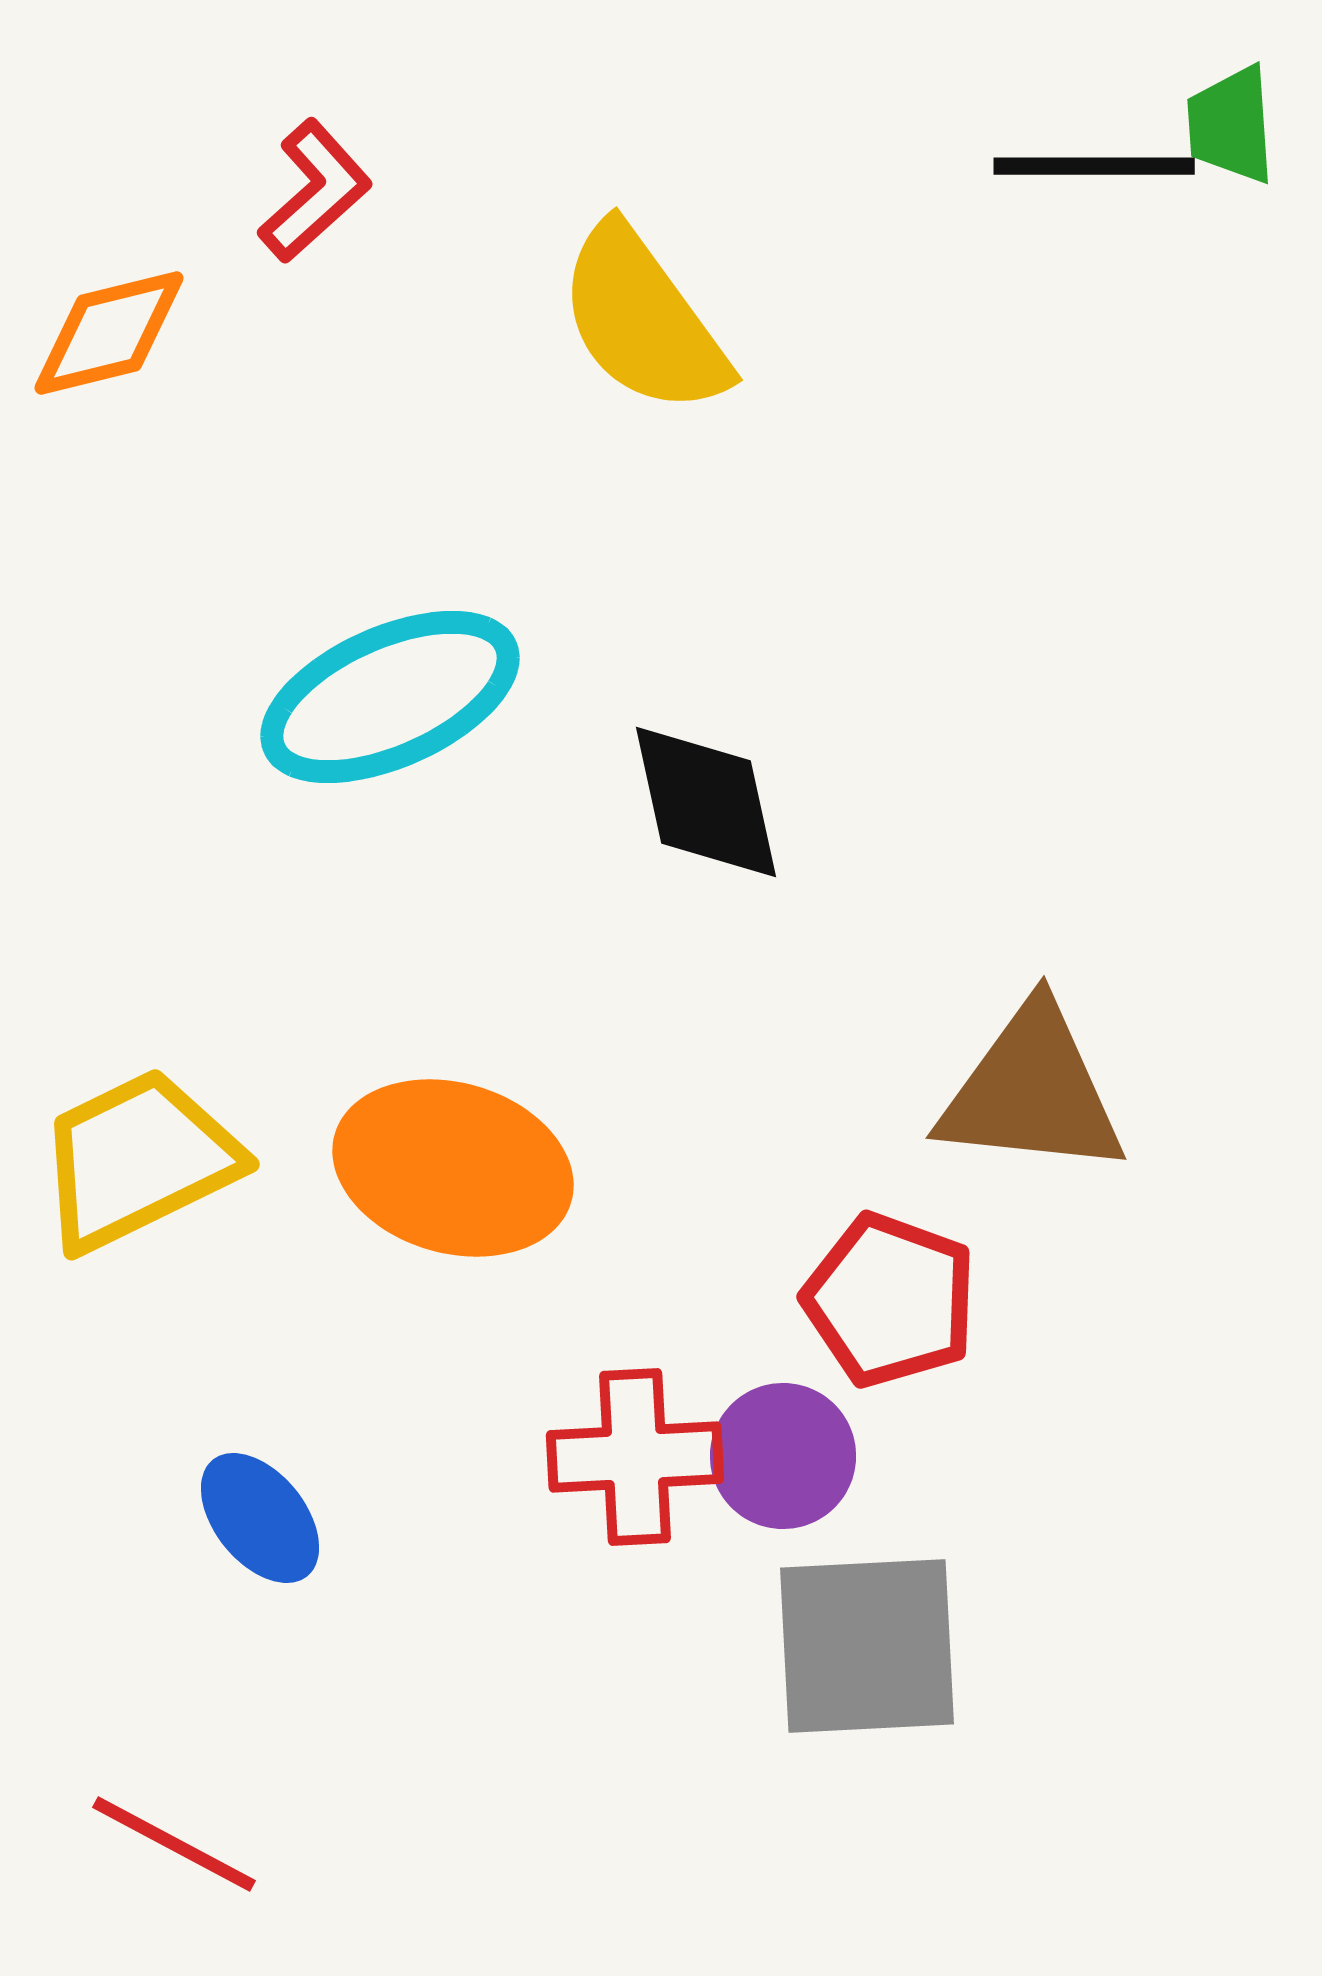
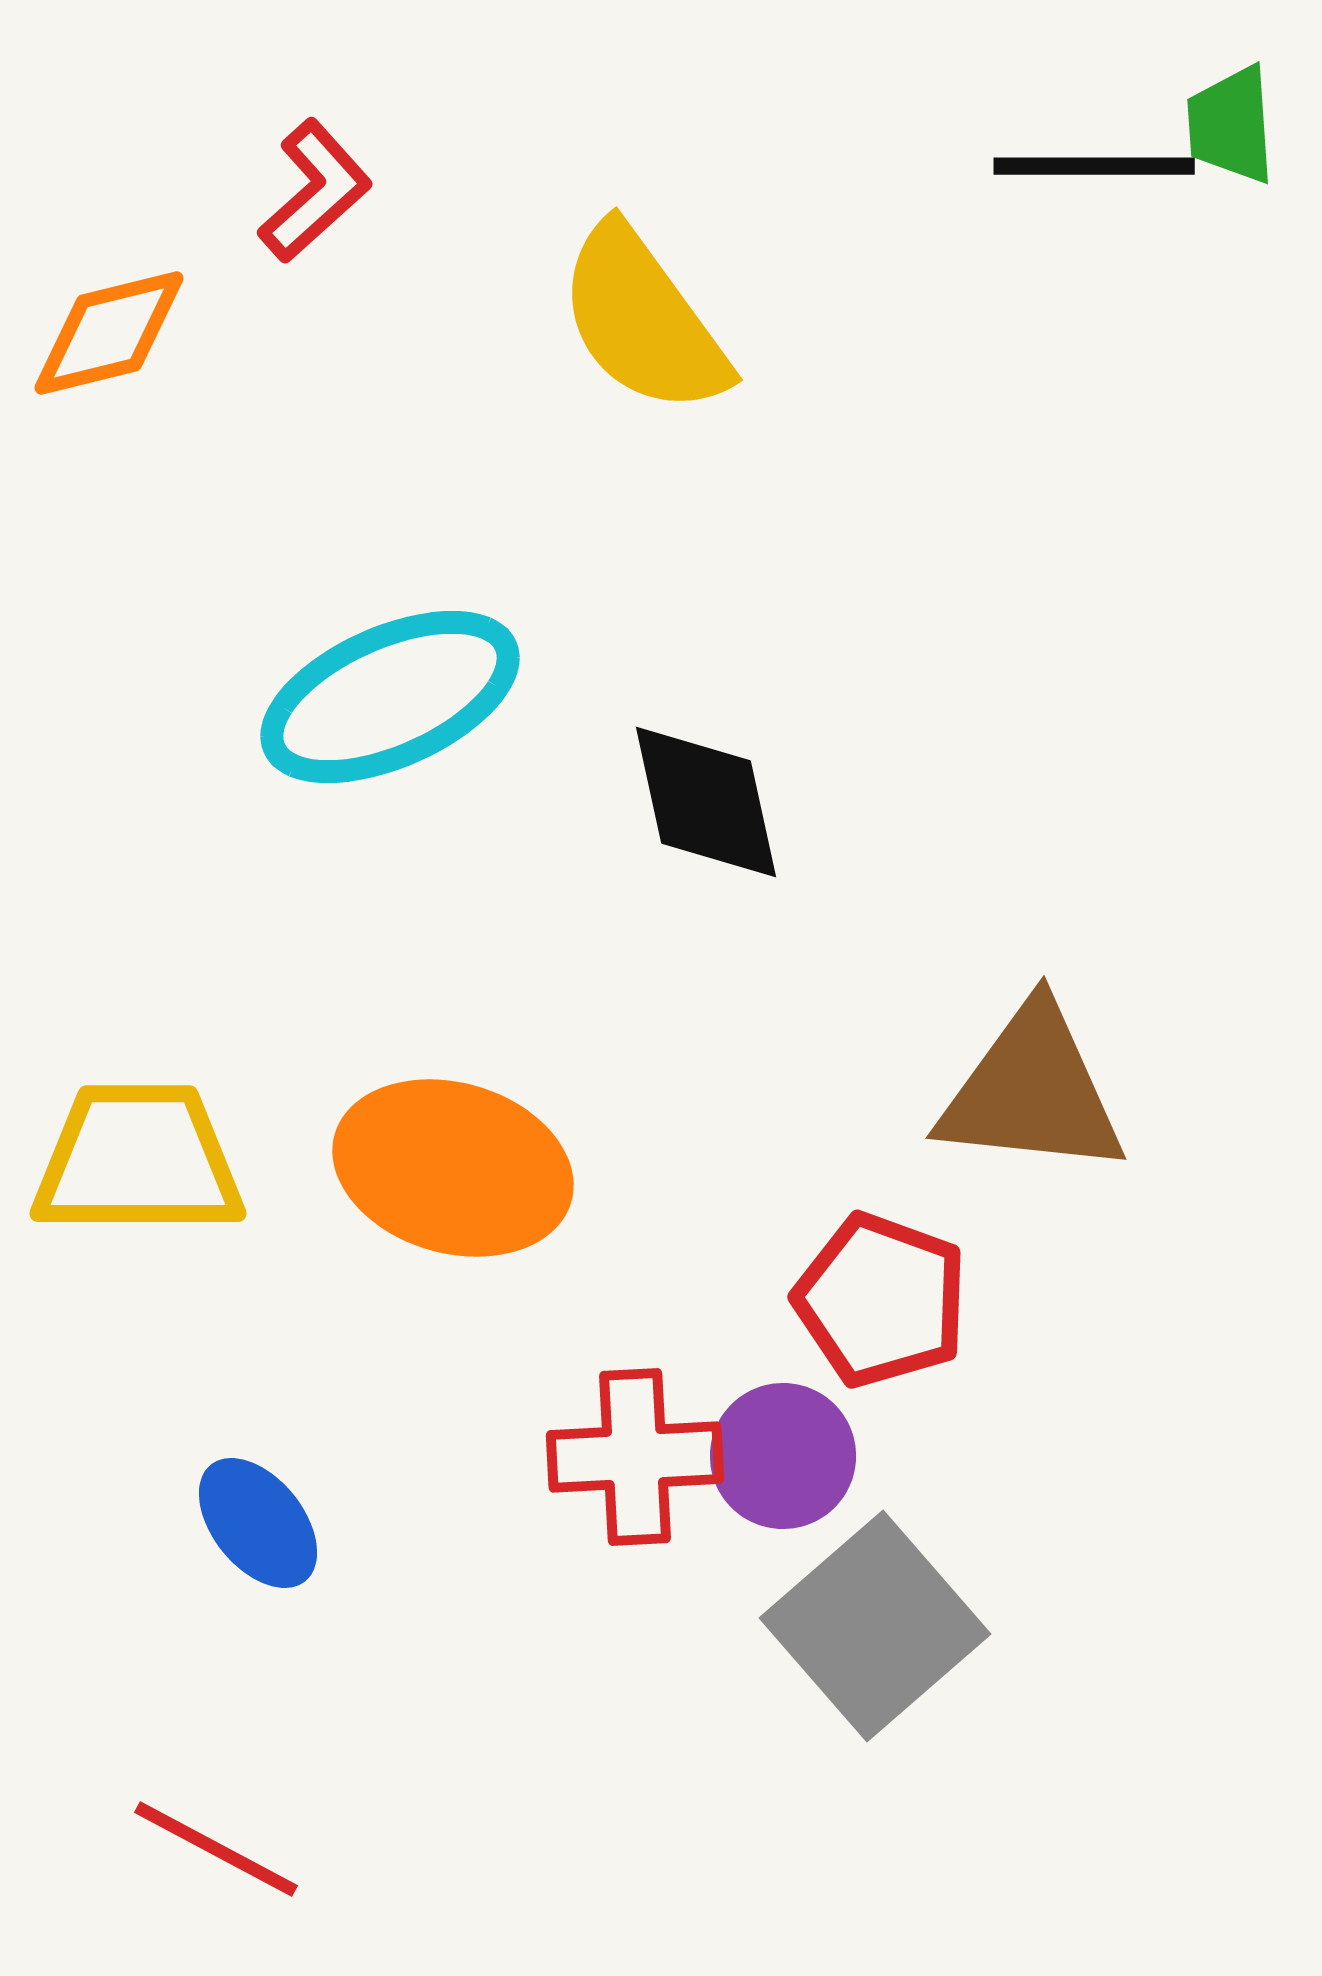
yellow trapezoid: rotated 26 degrees clockwise
red pentagon: moved 9 px left
blue ellipse: moved 2 px left, 5 px down
gray square: moved 8 px right, 20 px up; rotated 38 degrees counterclockwise
red line: moved 42 px right, 5 px down
